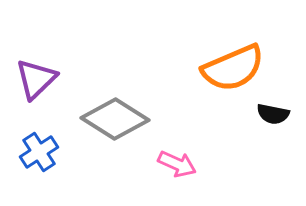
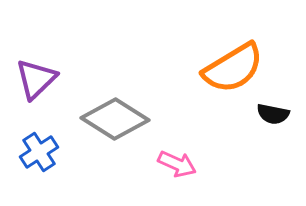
orange semicircle: rotated 8 degrees counterclockwise
